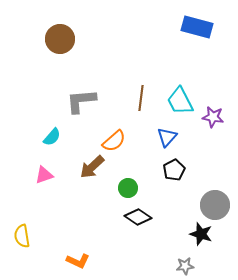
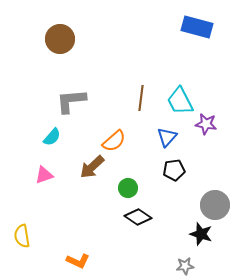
gray L-shape: moved 10 px left
purple star: moved 7 px left, 7 px down
black pentagon: rotated 20 degrees clockwise
